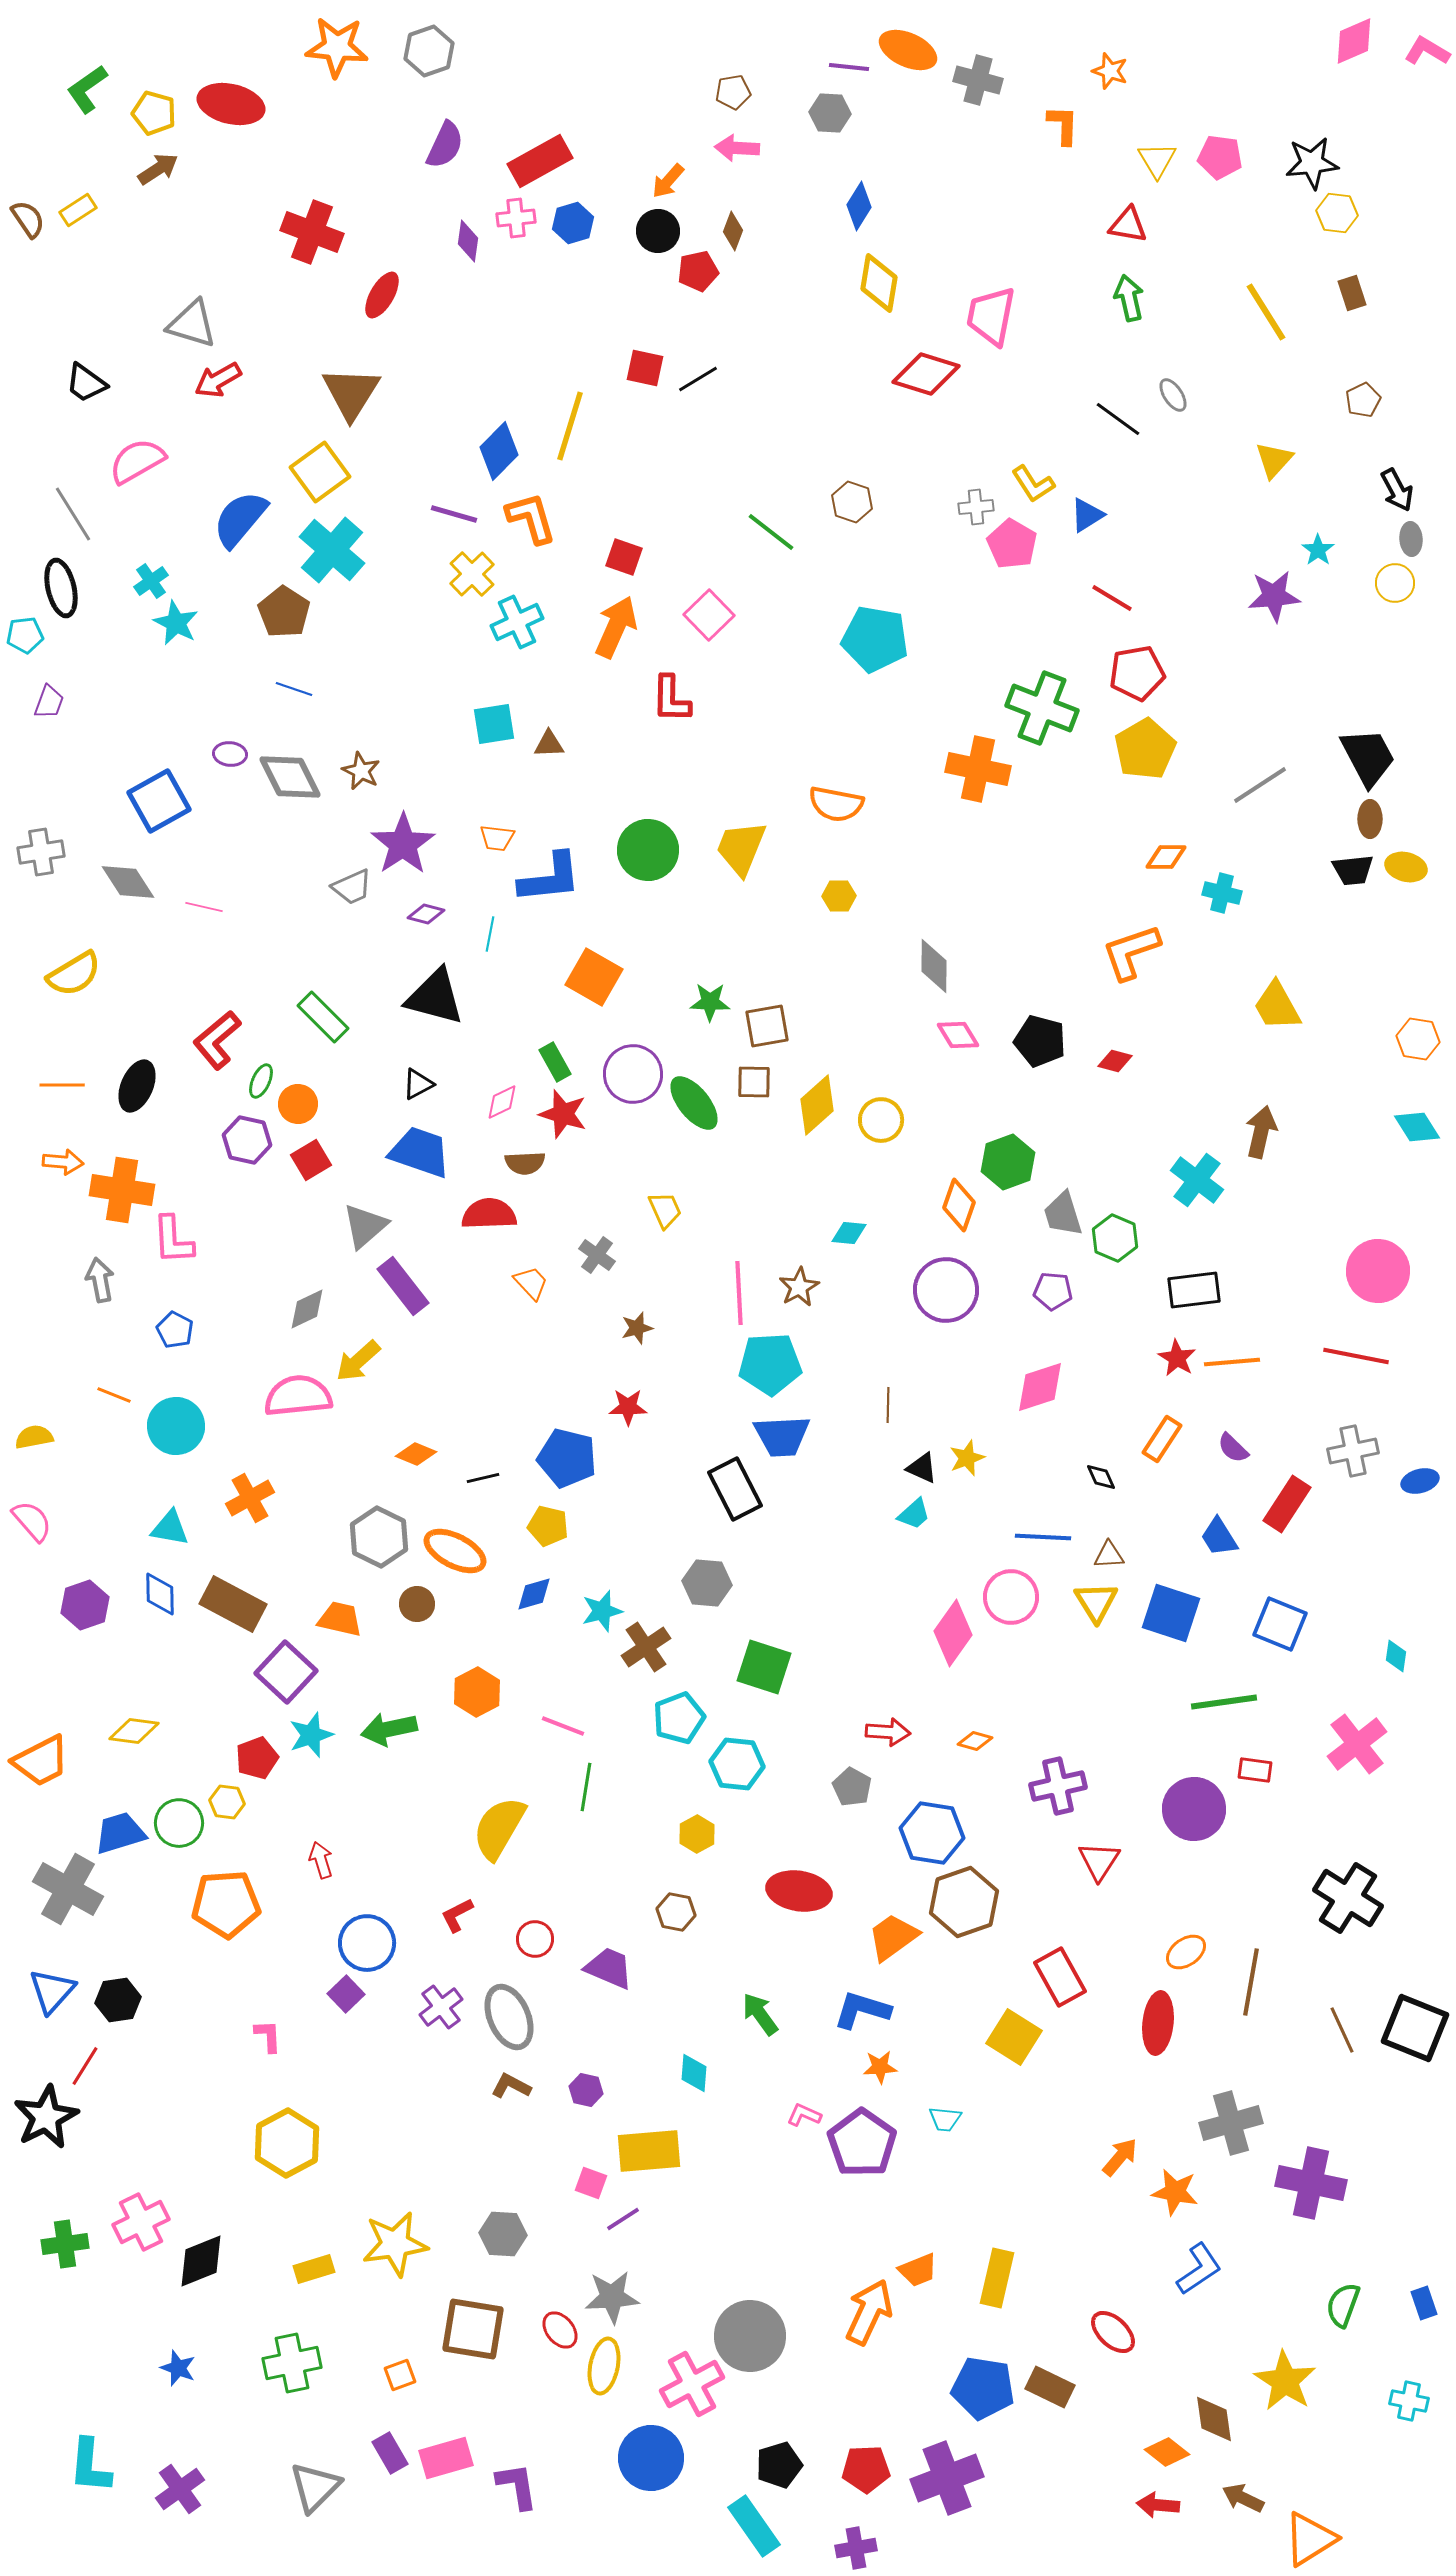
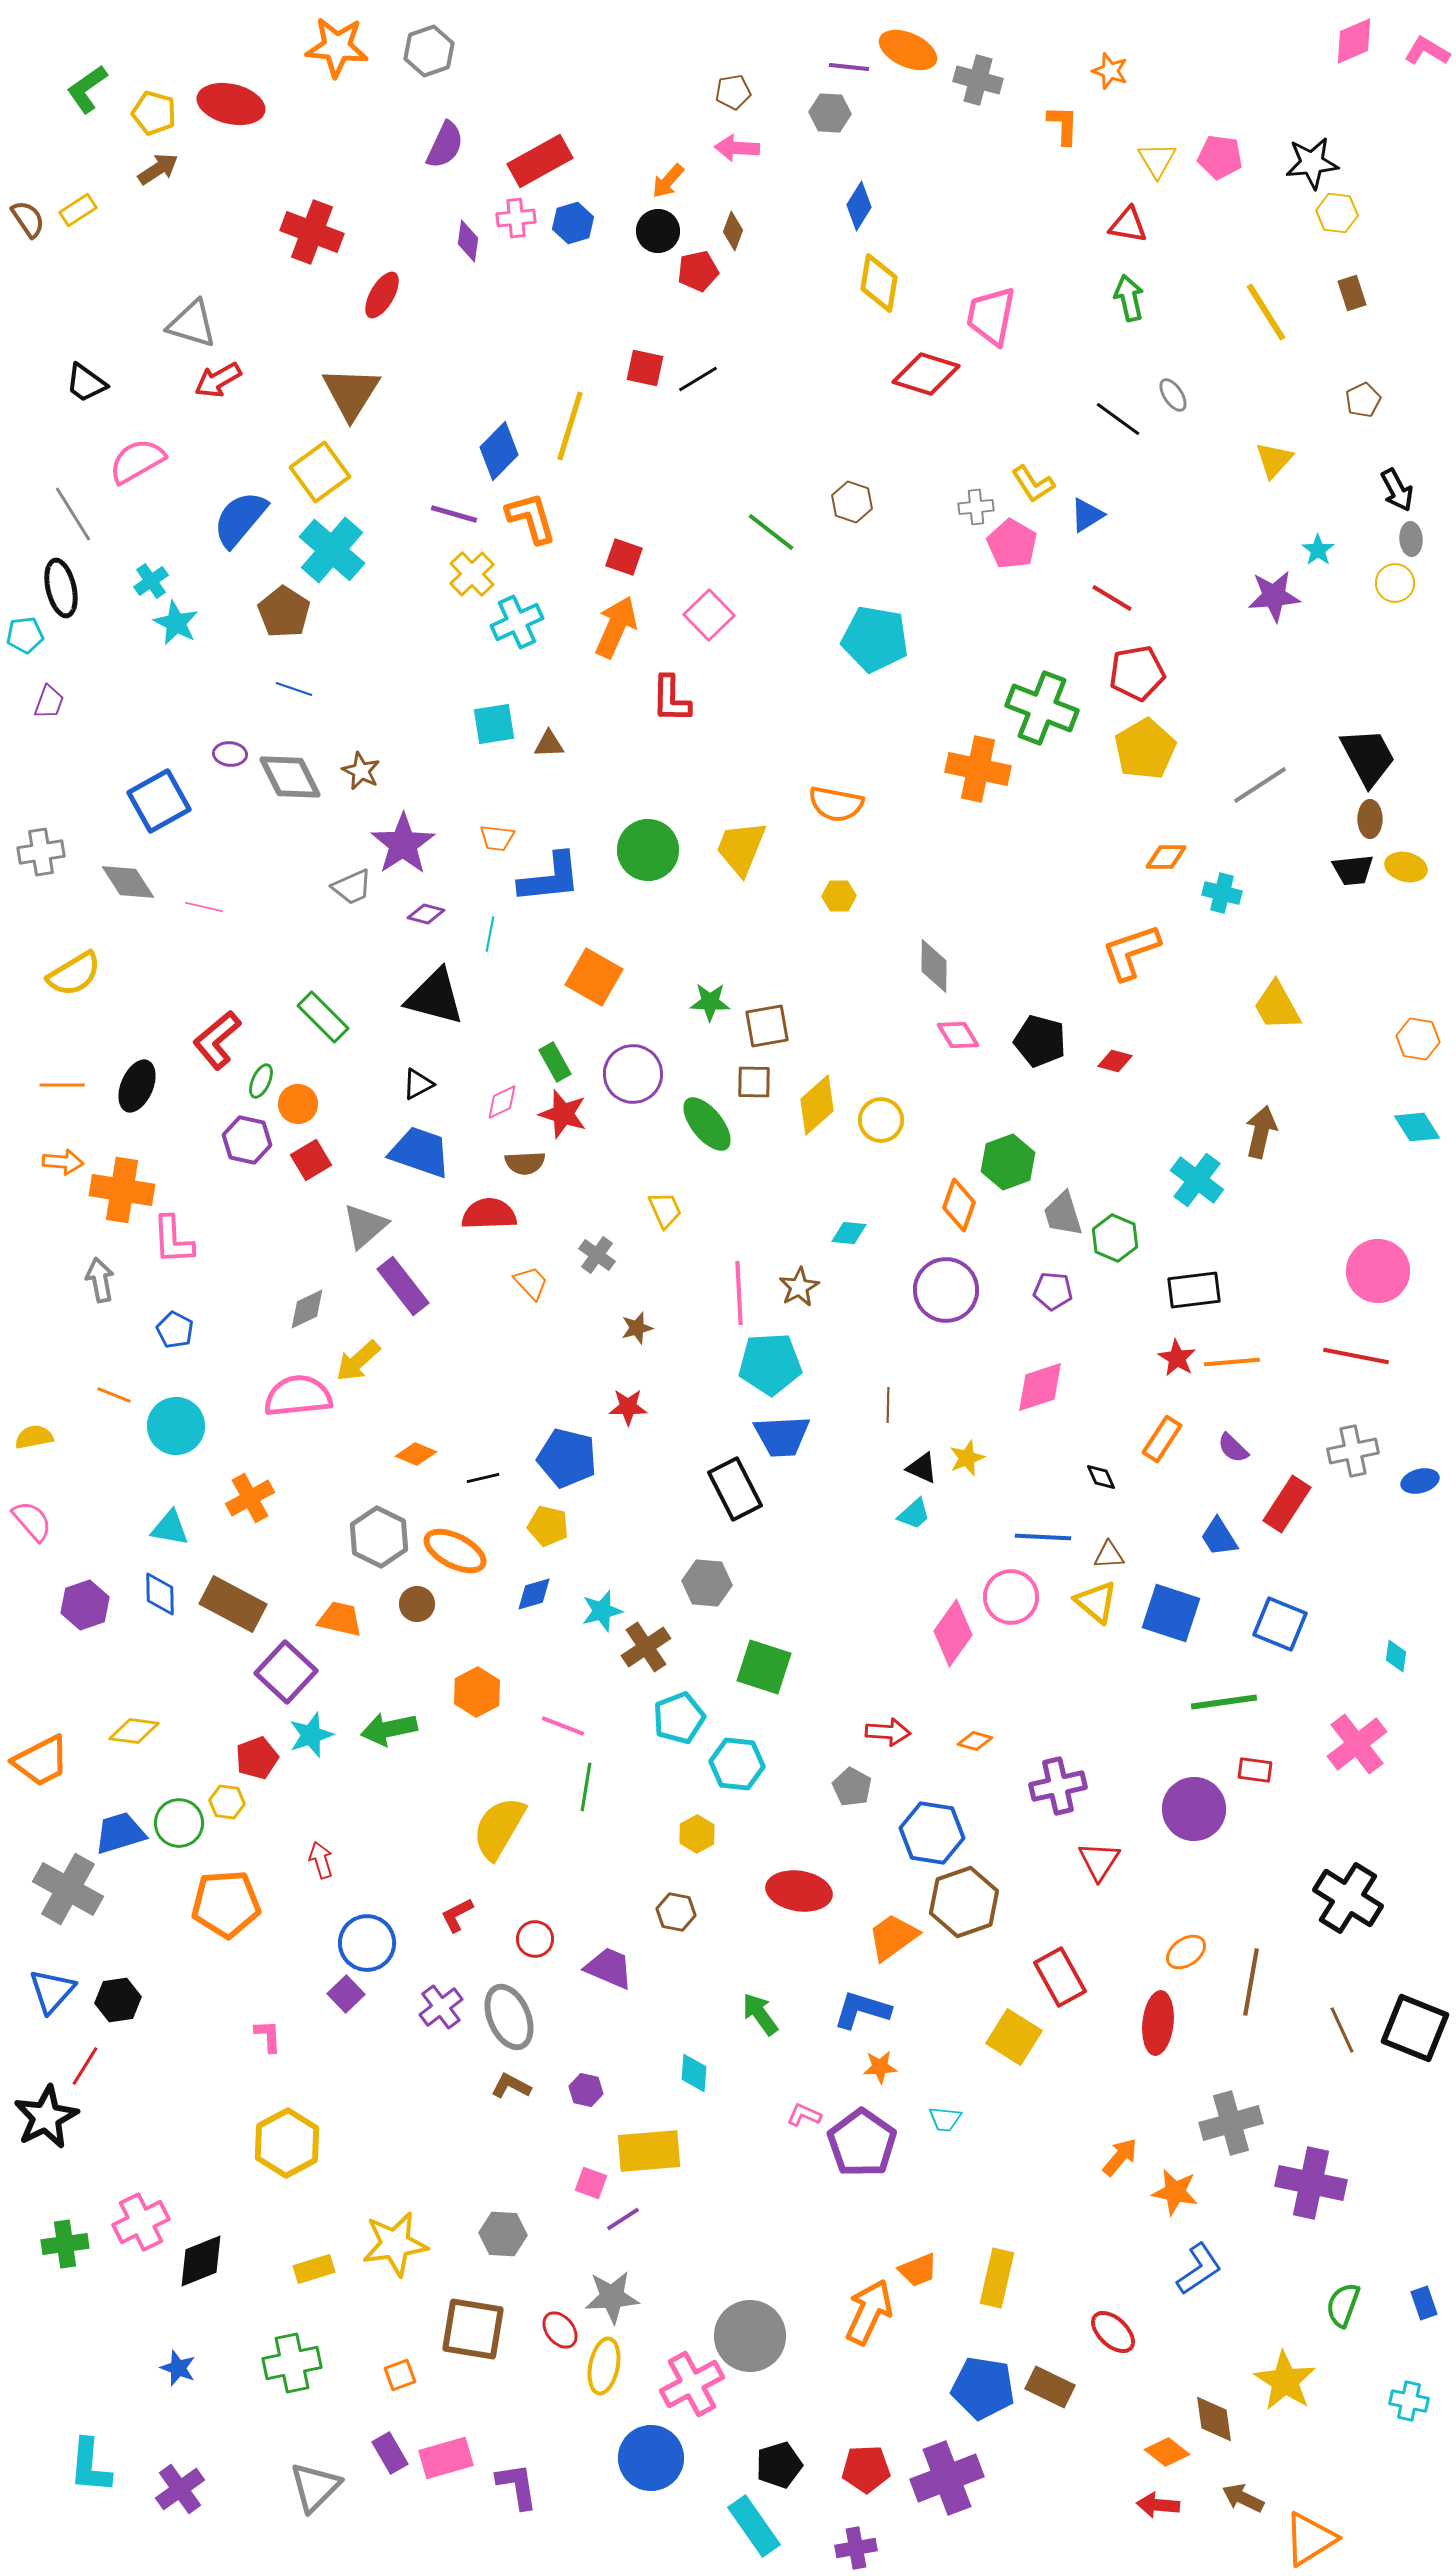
green ellipse at (694, 1103): moved 13 px right, 21 px down
yellow triangle at (1096, 1602): rotated 18 degrees counterclockwise
